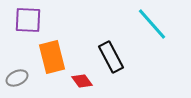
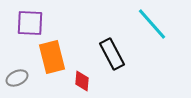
purple square: moved 2 px right, 3 px down
black rectangle: moved 1 px right, 3 px up
red diamond: rotated 40 degrees clockwise
